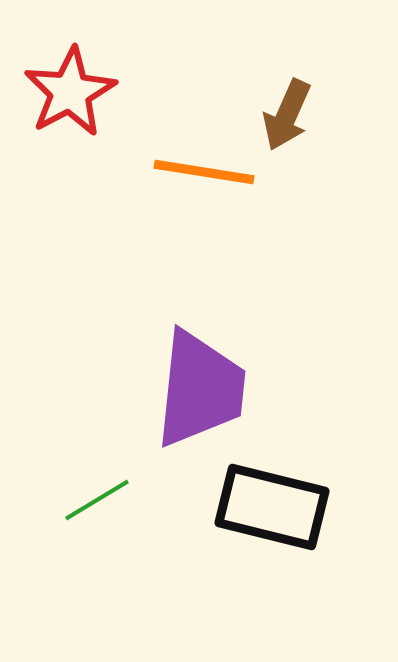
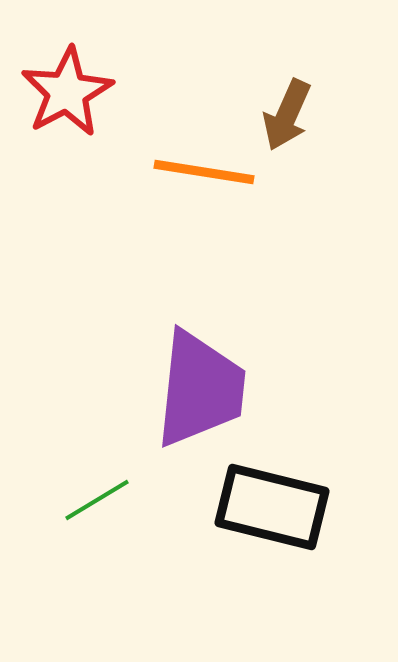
red star: moved 3 px left
